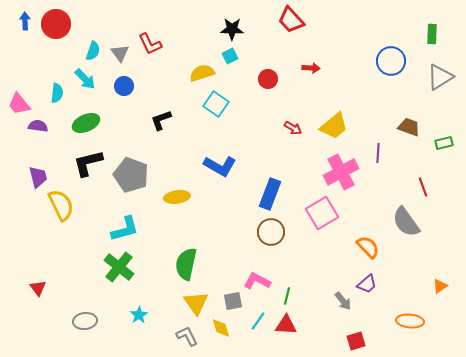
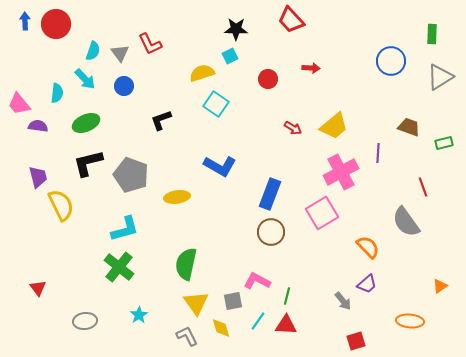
black star at (232, 29): moved 4 px right
